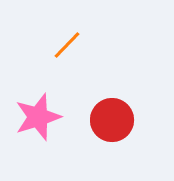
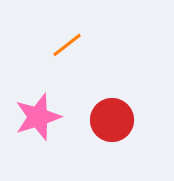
orange line: rotated 8 degrees clockwise
